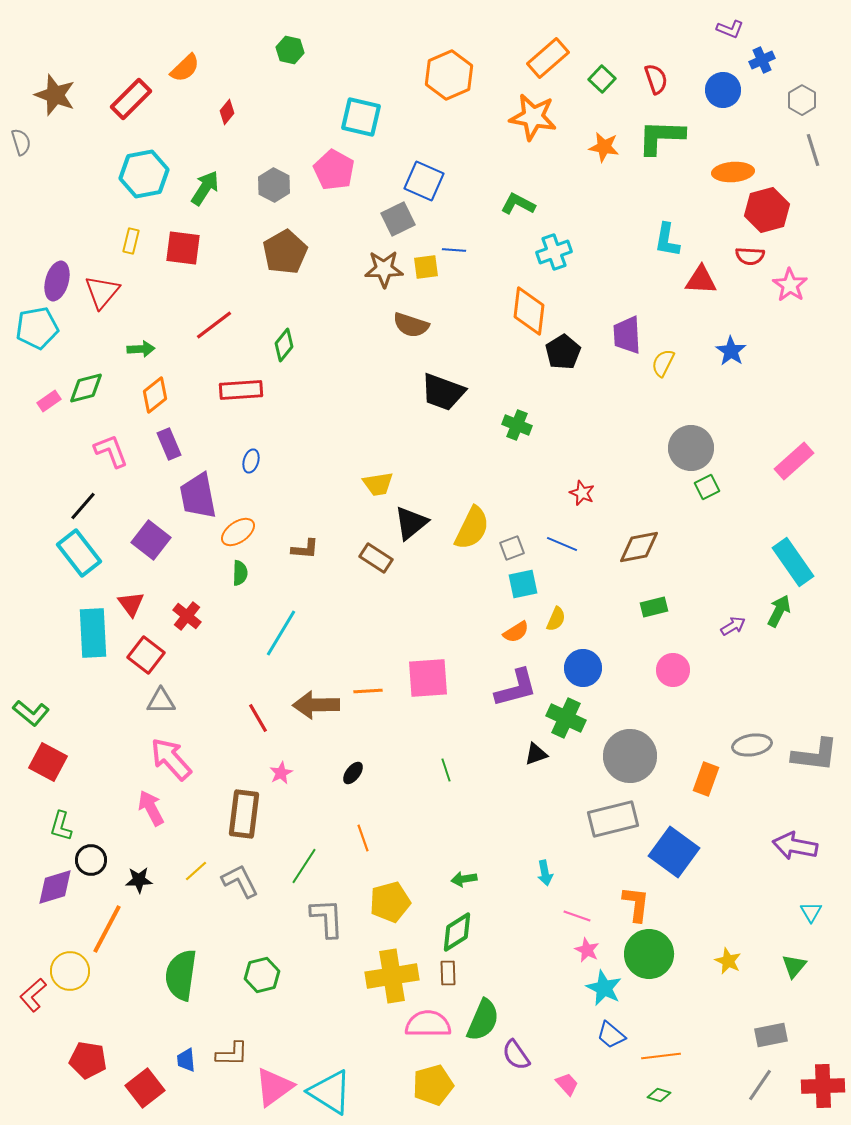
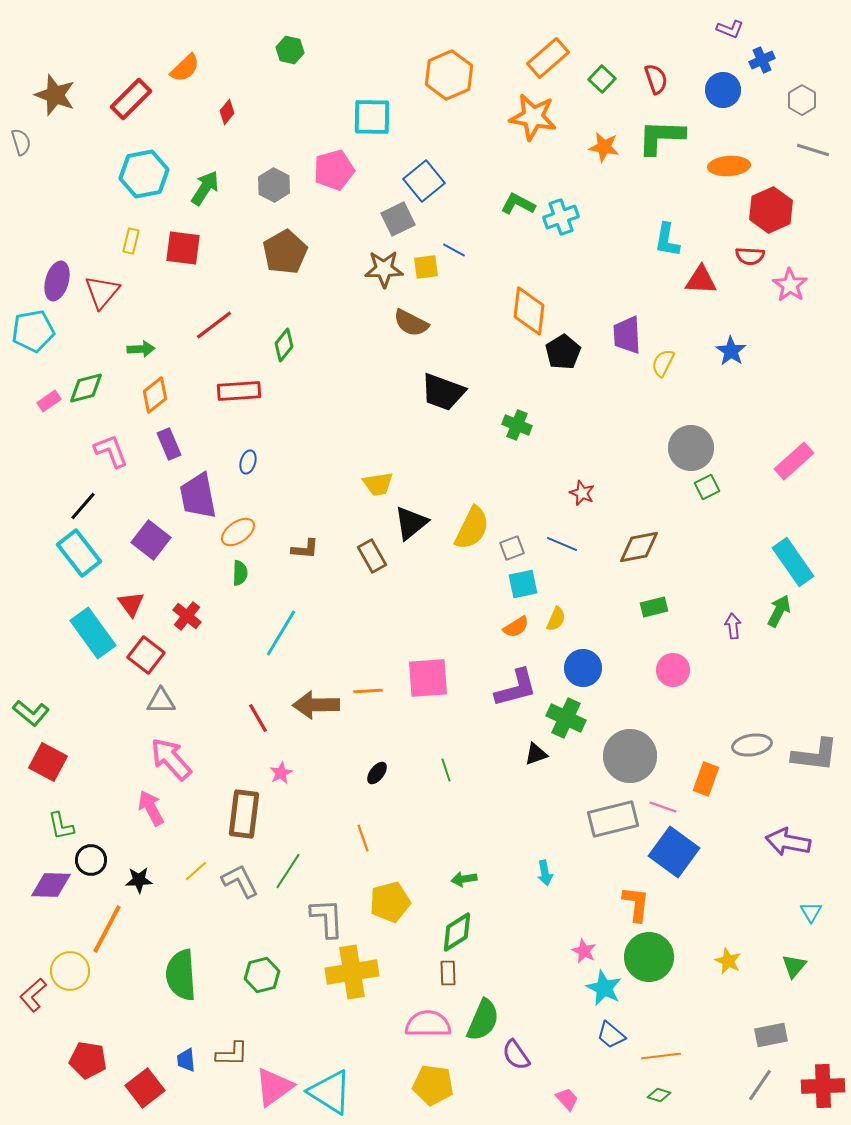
cyan square at (361, 117): moved 11 px right; rotated 12 degrees counterclockwise
gray line at (813, 150): rotated 56 degrees counterclockwise
pink pentagon at (334, 170): rotated 27 degrees clockwise
orange ellipse at (733, 172): moved 4 px left, 6 px up
blue square at (424, 181): rotated 27 degrees clockwise
red hexagon at (767, 210): moved 4 px right; rotated 9 degrees counterclockwise
blue line at (454, 250): rotated 25 degrees clockwise
cyan cross at (554, 252): moved 7 px right, 35 px up
brown semicircle at (411, 325): moved 2 px up; rotated 9 degrees clockwise
cyan pentagon at (37, 328): moved 4 px left, 3 px down
red rectangle at (241, 390): moved 2 px left, 1 px down
blue ellipse at (251, 461): moved 3 px left, 1 px down
brown rectangle at (376, 558): moved 4 px left, 2 px up; rotated 28 degrees clockwise
purple arrow at (733, 626): rotated 65 degrees counterclockwise
orange semicircle at (516, 632): moved 5 px up
cyan rectangle at (93, 633): rotated 33 degrees counterclockwise
black ellipse at (353, 773): moved 24 px right
green L-shape at (61, 826): rotated 28 degrees counterclockwise
purple arrow at (795, 846): moved 7 px left, 4 px up
green line at (304, 866): moved 16 px left, 5 px down
purple diamond at (55, 887): moved 4 px left, 2 px up; rotated 18 degrees clockwise
pink line at (577, 916): moved 86 px right, 109 px up
pink star at (587, 950): moved 3 px left, 1 px down
green circle at (649, 954): moved 3 px down
green semicircle at (181, 975): rotated 12 degrees counterclockwise
yellow cross at (392, 976): moved 40 px left, 4 px up
pink trapezoid at (567, 1084): moved 15 px down
yellow pentagon at (433, 1085): rotated 24 degrees clockwise
